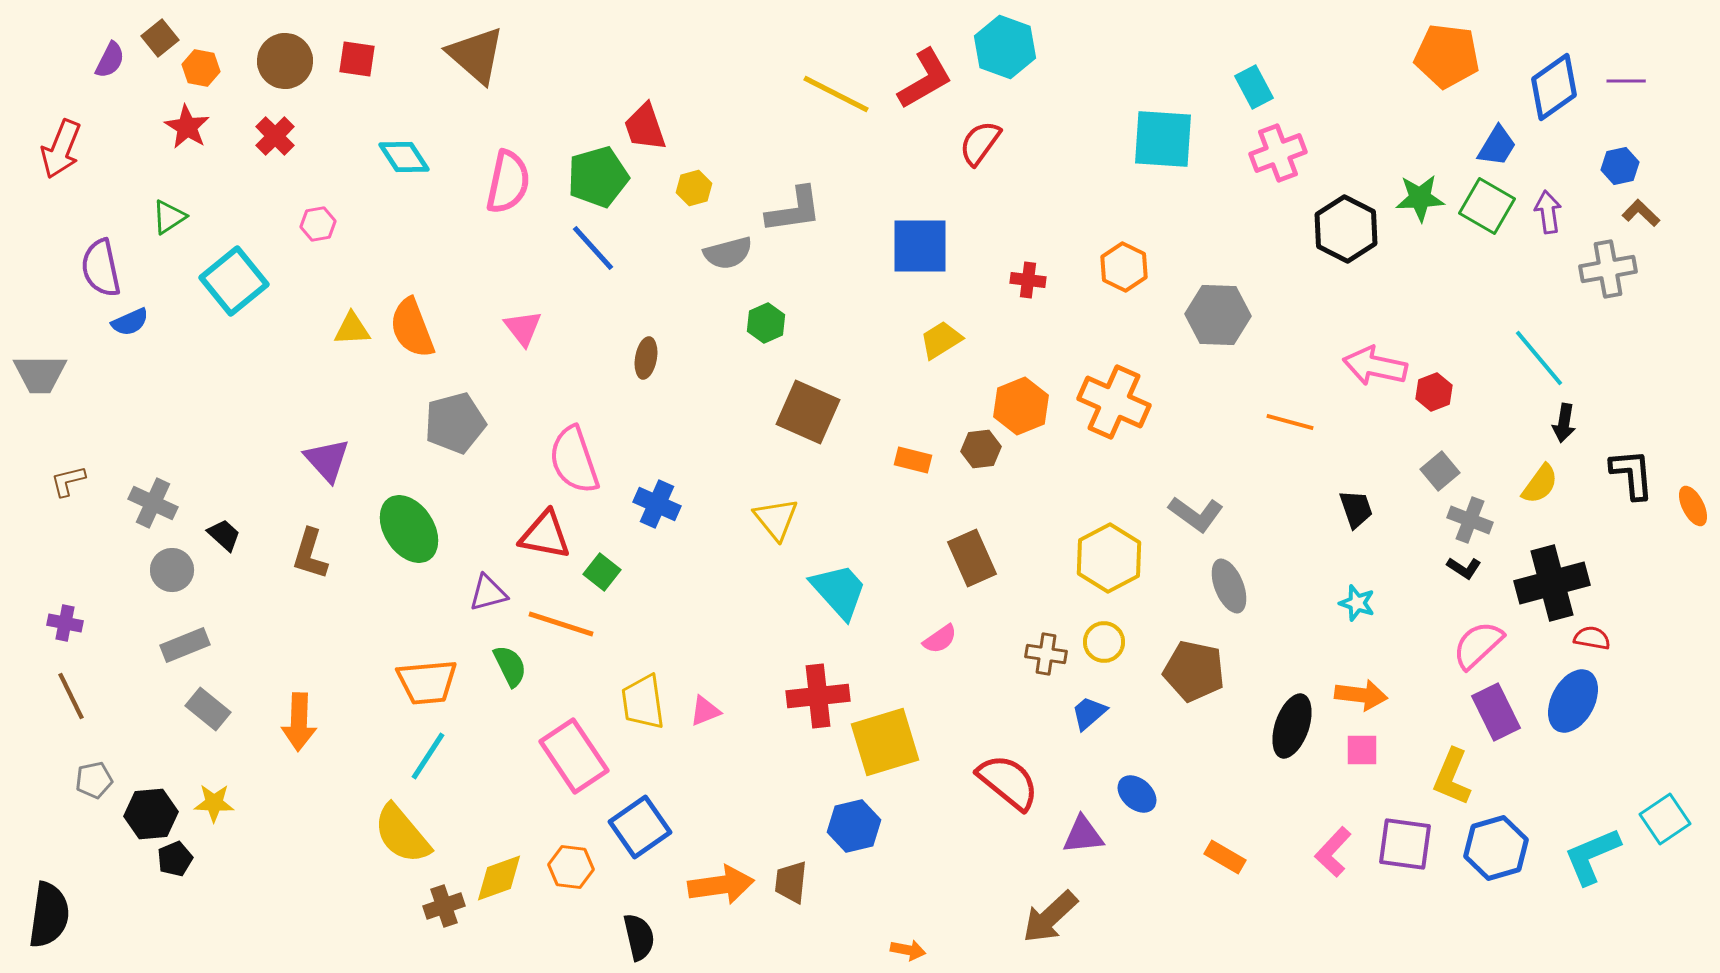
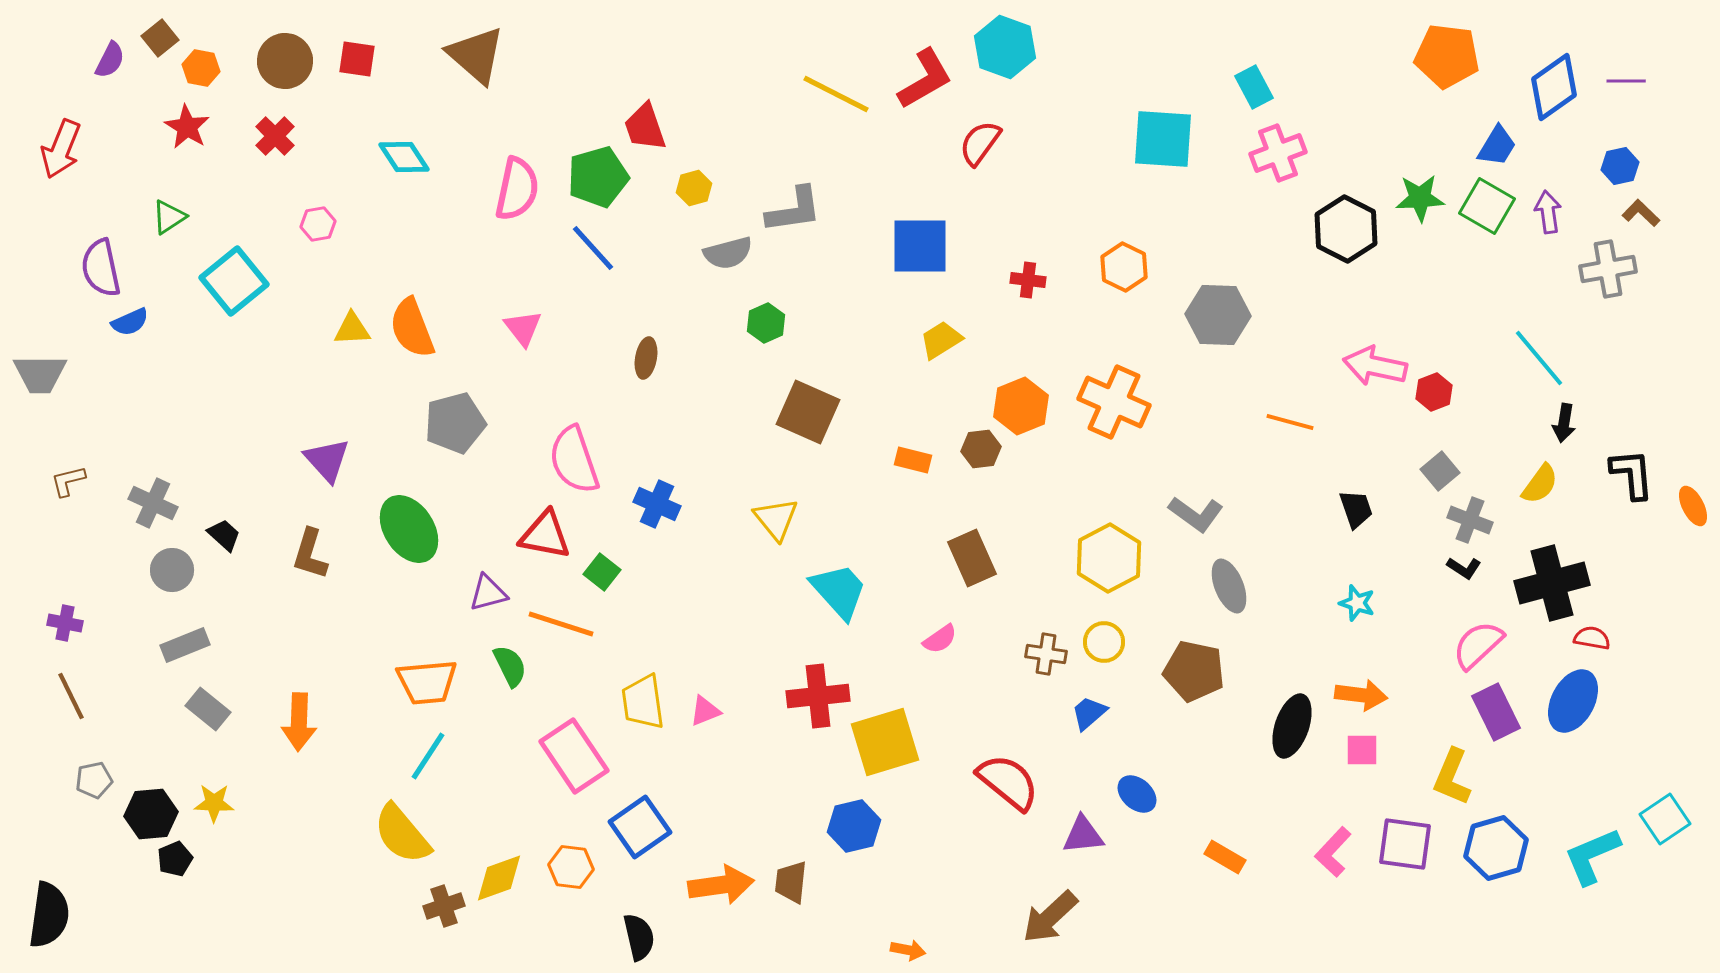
pink semicircle at (508, 182): moved 9 px right, 7 px down
